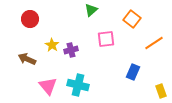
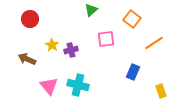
pink triangle: moved 1 px right
